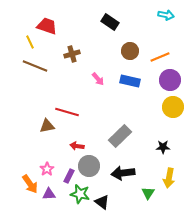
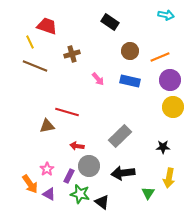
purple triangle: rotated 32 degrees clockwise
